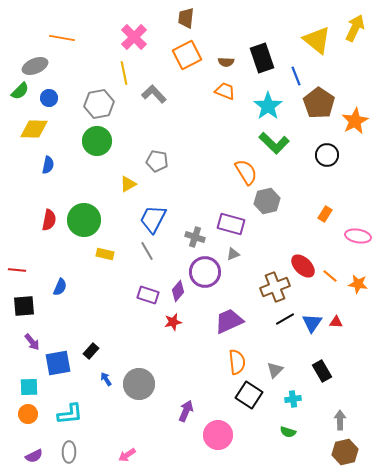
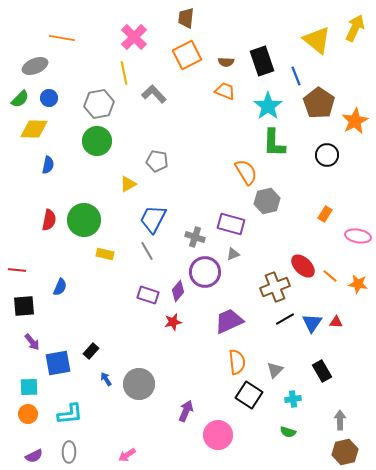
black rectangle at (262, 58): moved 3 px down
green semicircle at (20, 91): moved 8 px down
green L-shape at (274, 143): rotated 48 degrees clockwise
